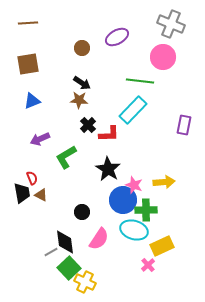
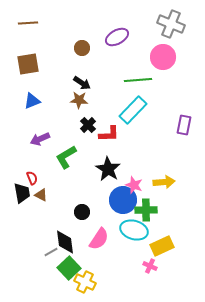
green line: moved 2 px left, 1 px up; rotated 12 degrees counterclockwise
pink cross: moved 2 px right, 1 px down; rotated 24 degrees counterclockwise
